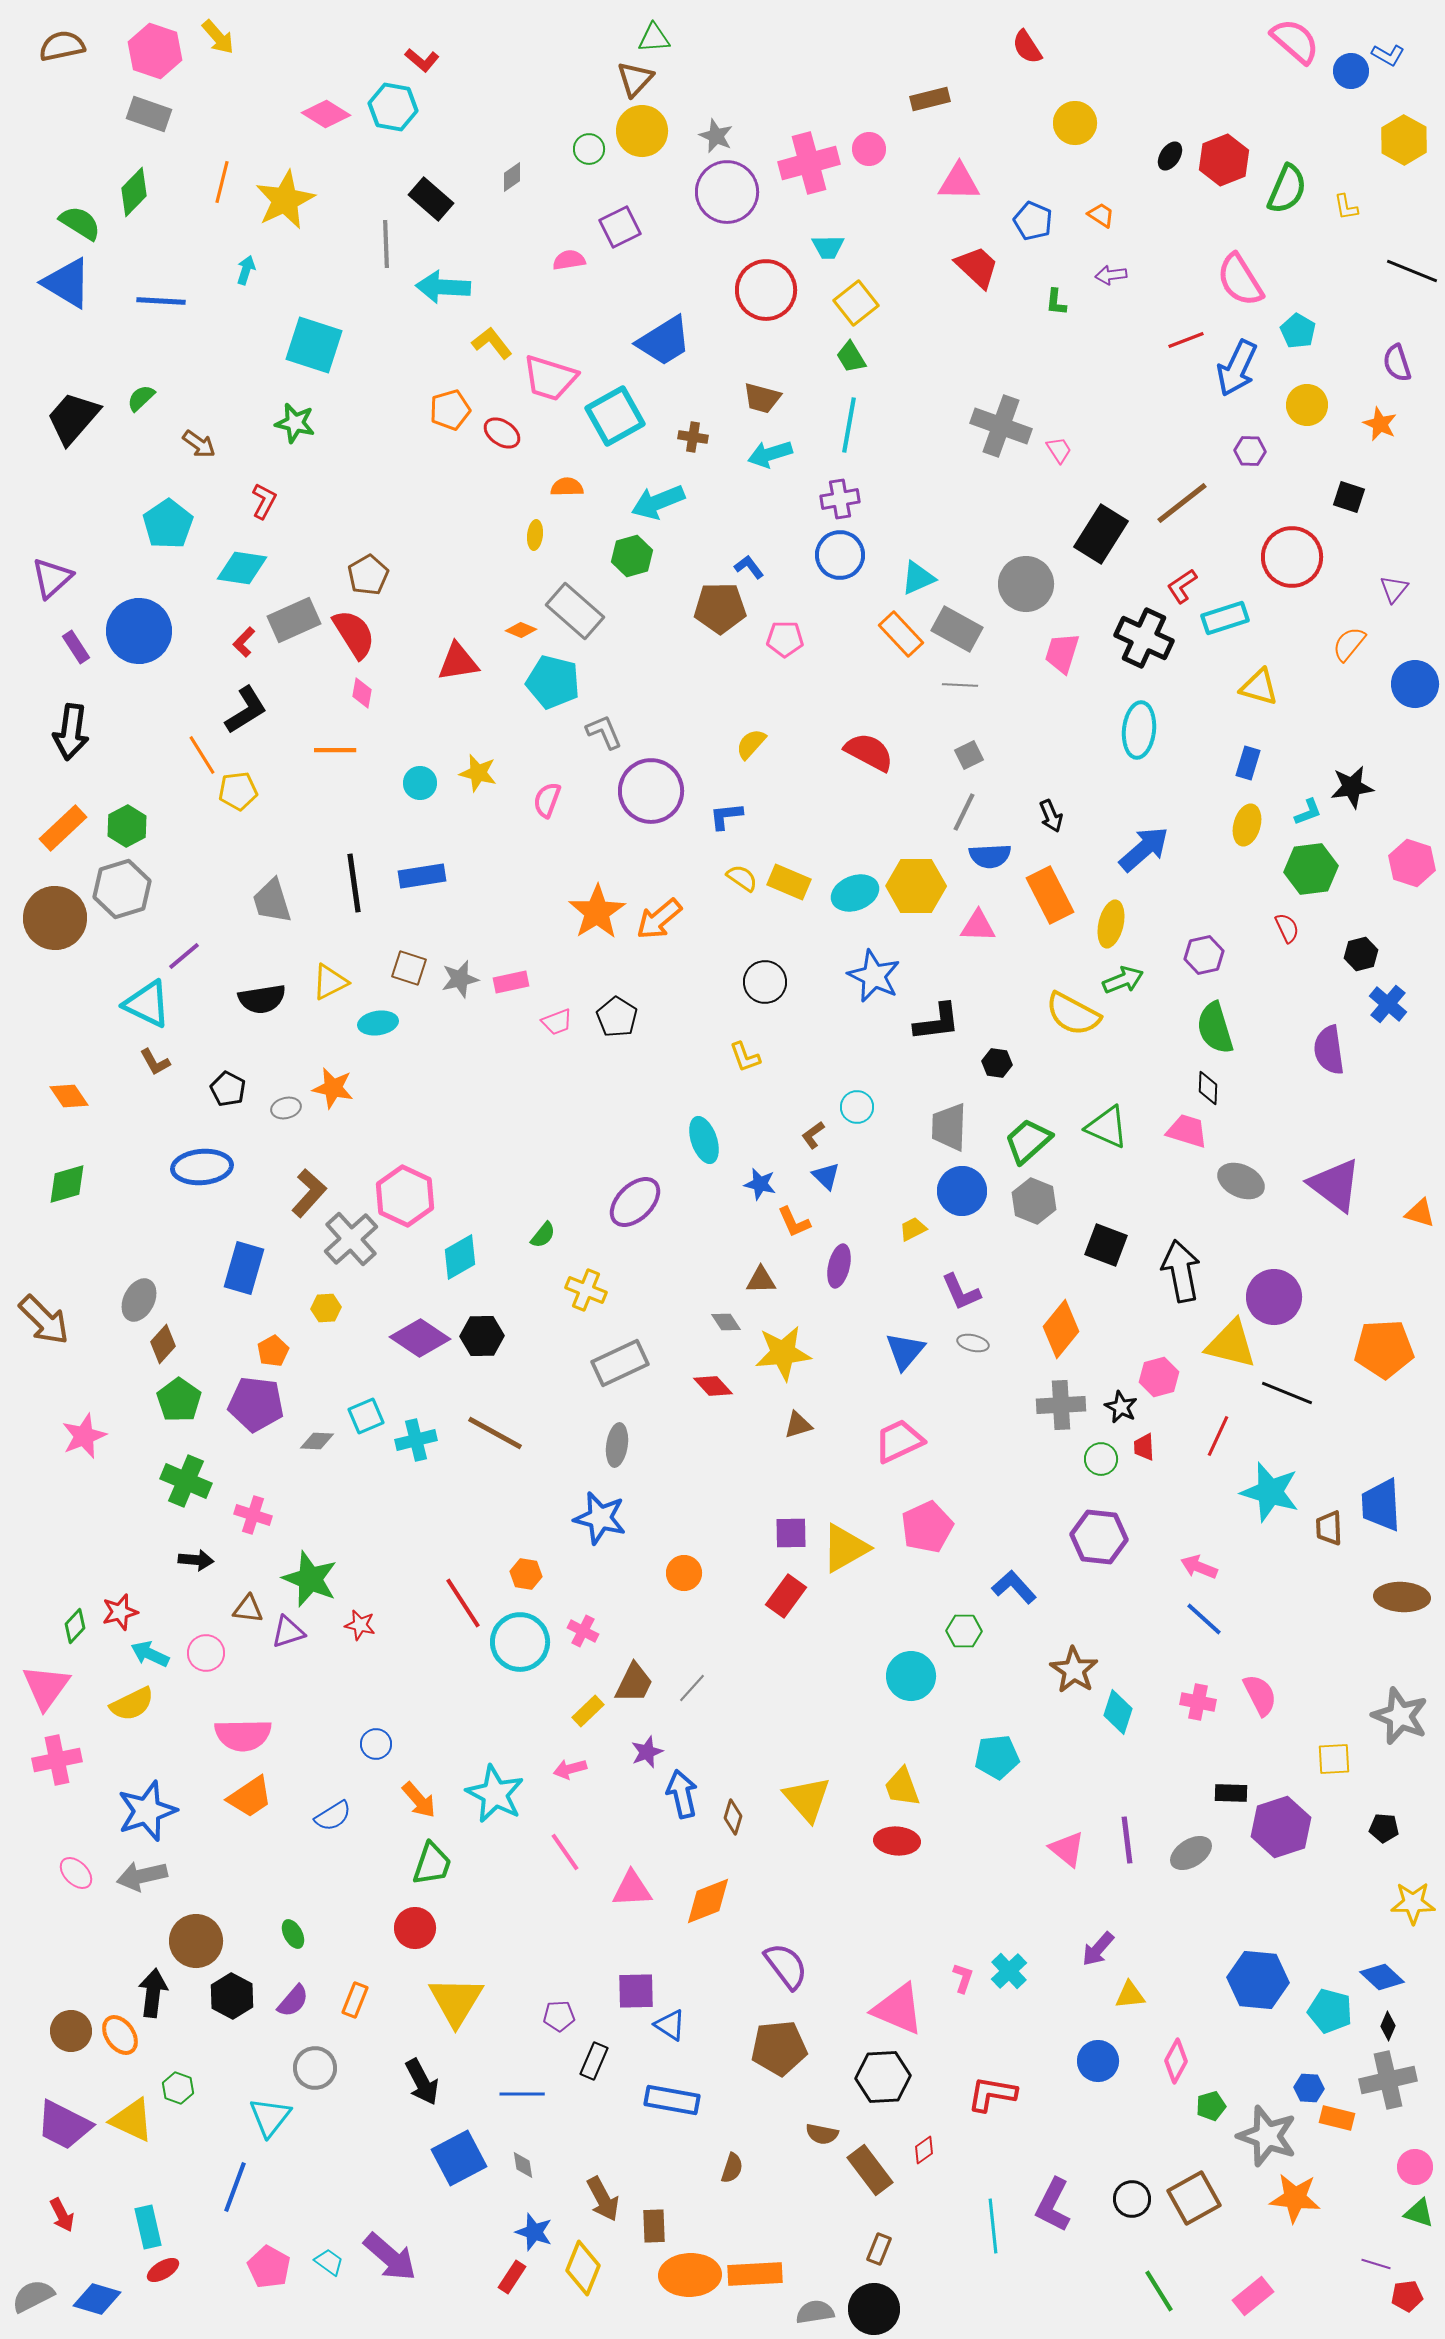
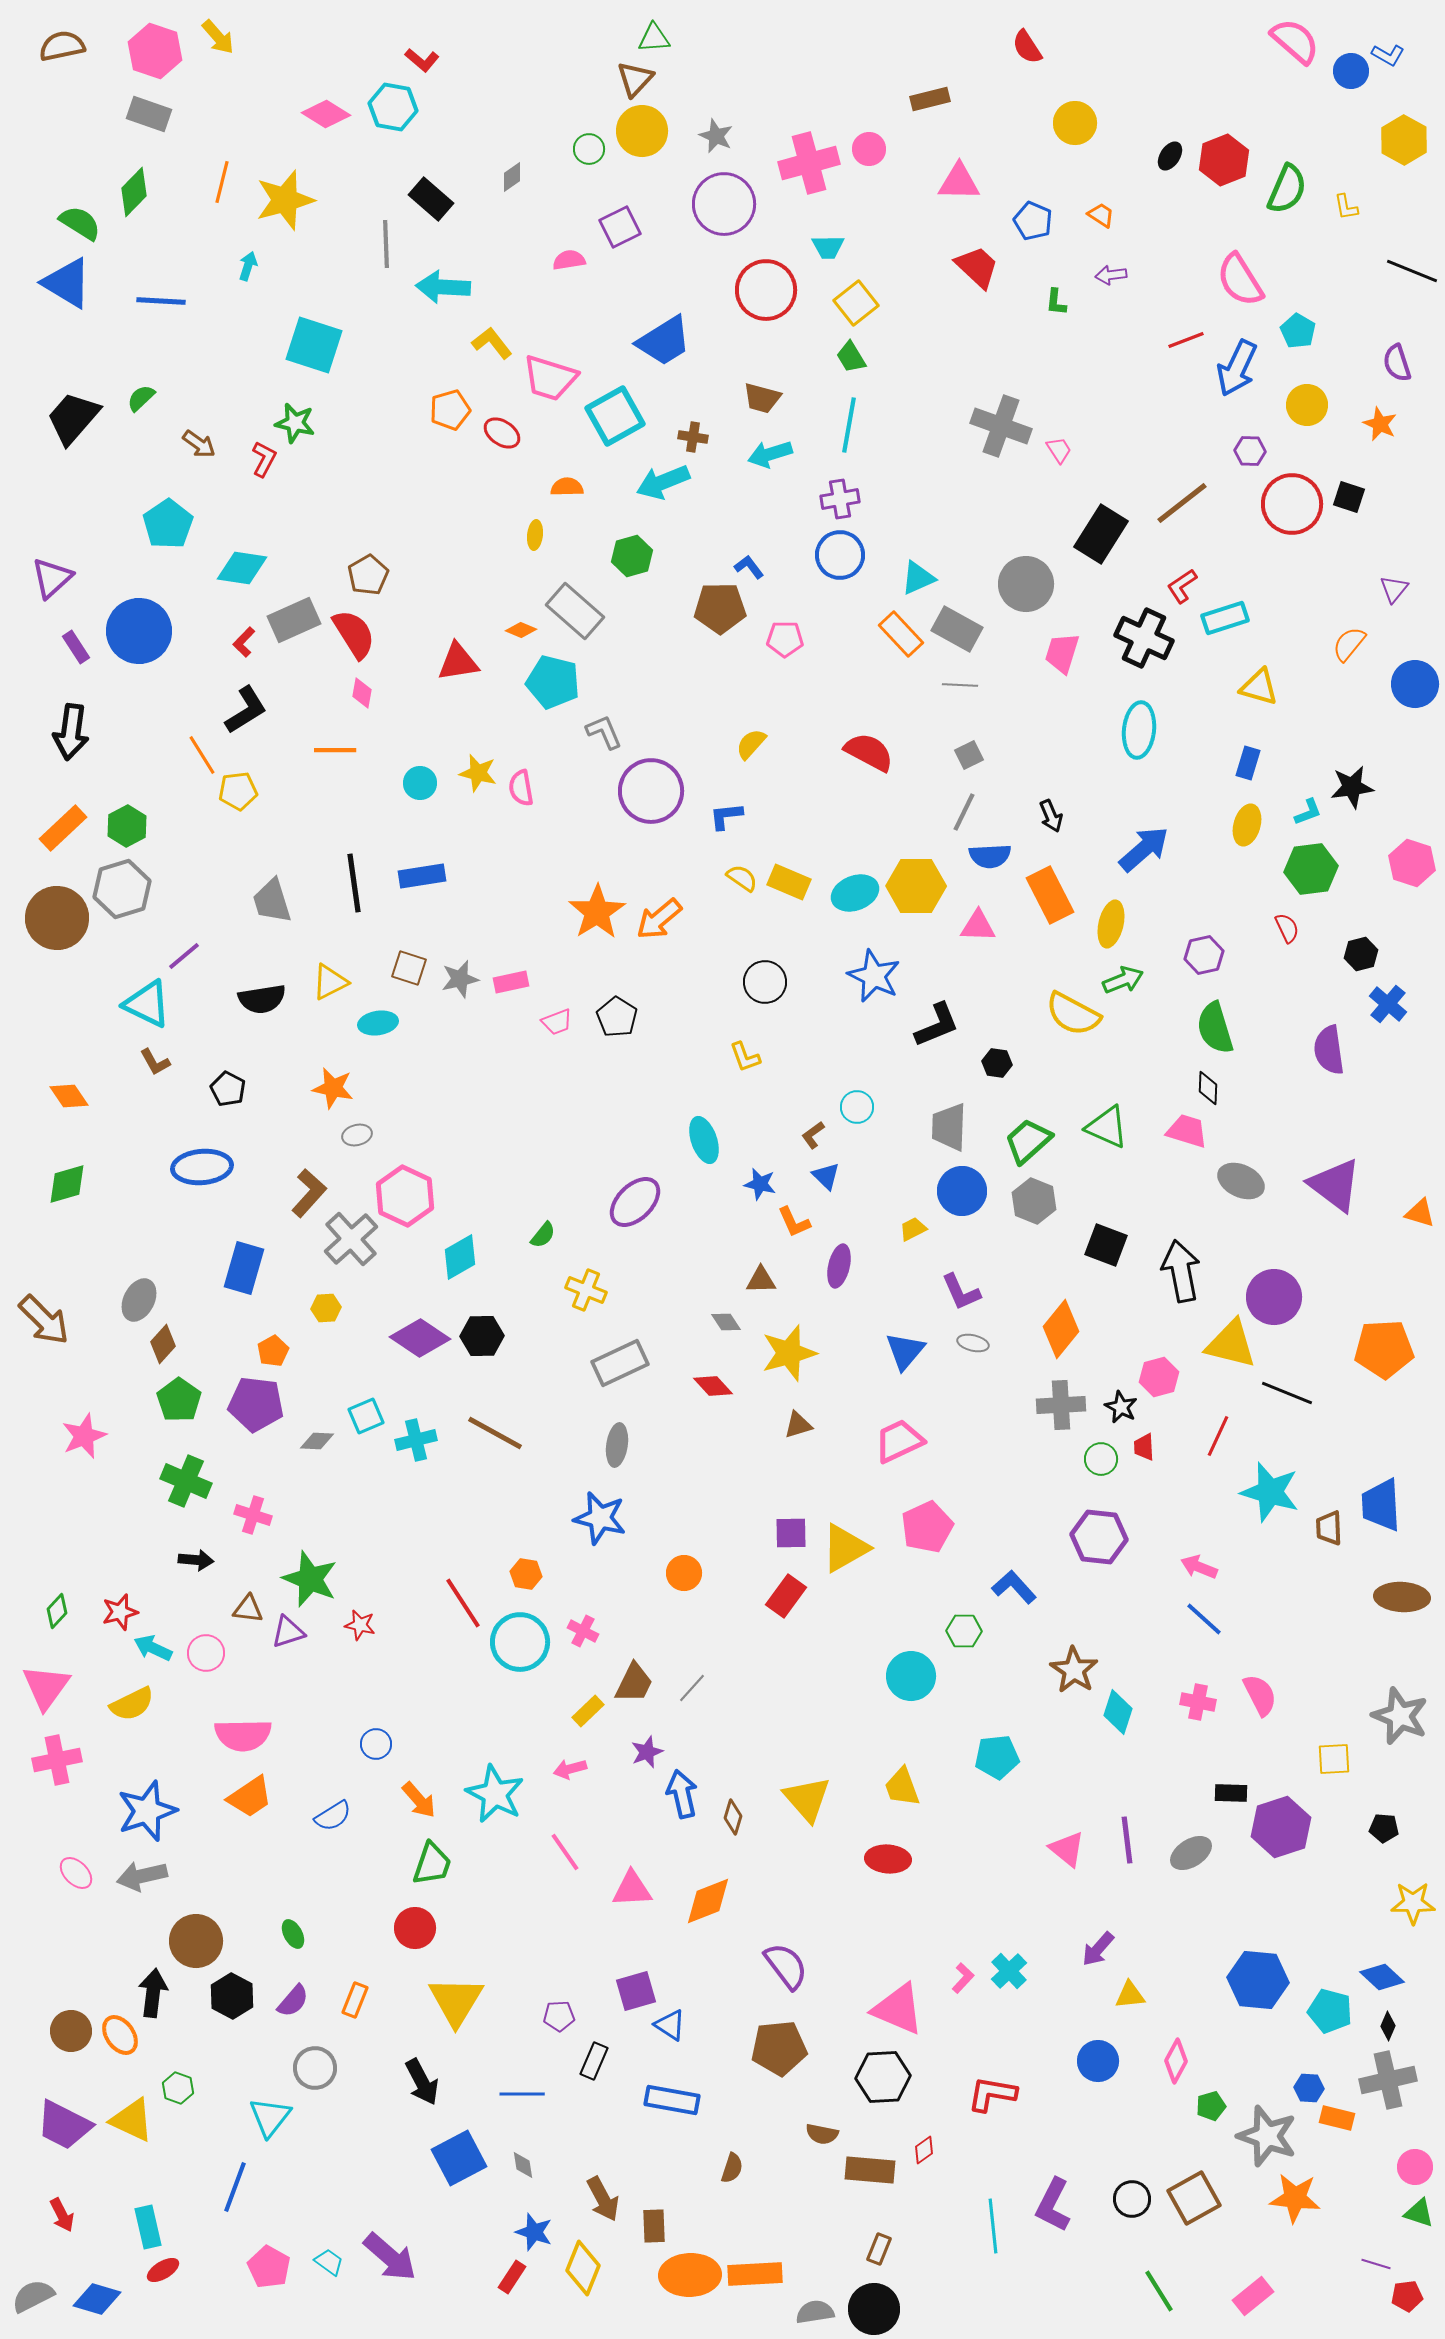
purple circle at (727, 192): moved 3 px left, 12 px down
yellow star at (285, 200): rotated 10 degrees clockwise
cyan arrow at (246, 270): moved 2 px right, 4 px up
red L-shape at (264, 501): moved 42 px up
cyan arrow at (658, 502): moved 5 px right, 20 px up
red circle at (1292, 557): moved 53 px up
pink semicircle at (547, 800): moved 26 px left, 12 px up; rotated 30 degrees counterclockwise
brown circle at (55, 918): moved 2 px right
black L-shape at (937, 1022): moved 3 px down; rotated 15 degrees counterclockwise
gray ellipse at (286, 1108): moved 71 px right, 27 px down
yellow star at (783, 1353): moved 6 px right; rotated 10 degrees counterclockwise
green diamond at (75, 1626): moved 18 px left, 15 px up
cyan arrow at (150, 1654): moved 3 px right, 6 px up
red ellipse at (897, 1841): moved 9 px left, 18 px down
pink L-shape at (963, 1978): rotated 24 degrees clockwise
purple square at (636, 1991): rotated 15 degrees counterclockwise
brown rectangle at (870, 2170): rotated 48 degrees counterclockwise
